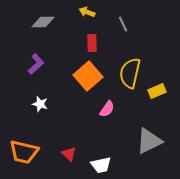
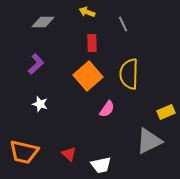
yellow semicircle: moved 1 px left, 1 px down; rotated 12 degrees counterclockwise
yellow rectangle: moved 9 px right, 21 px down
